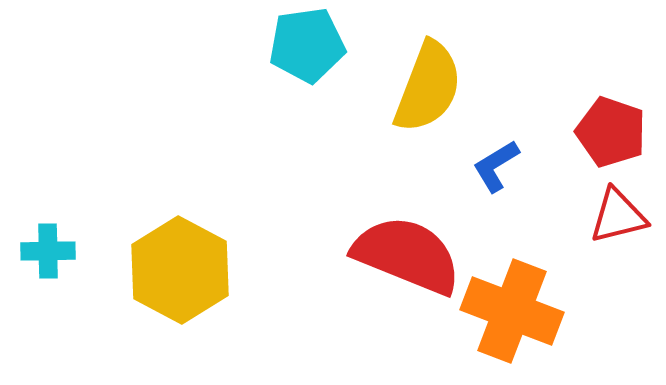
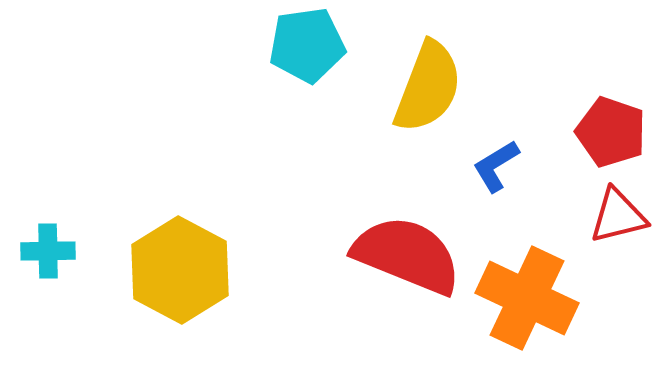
orange cross: moved 15 px right, 13 px up; rotated 4 degrees clockwise
